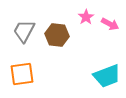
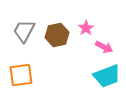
pink star: moved 11 px down
pink arrow: moved 6 px left, 23 px down
brown hexagon: rotated 20 degrees counterclockwise
orange square: moved 1 px left, 1 px down
